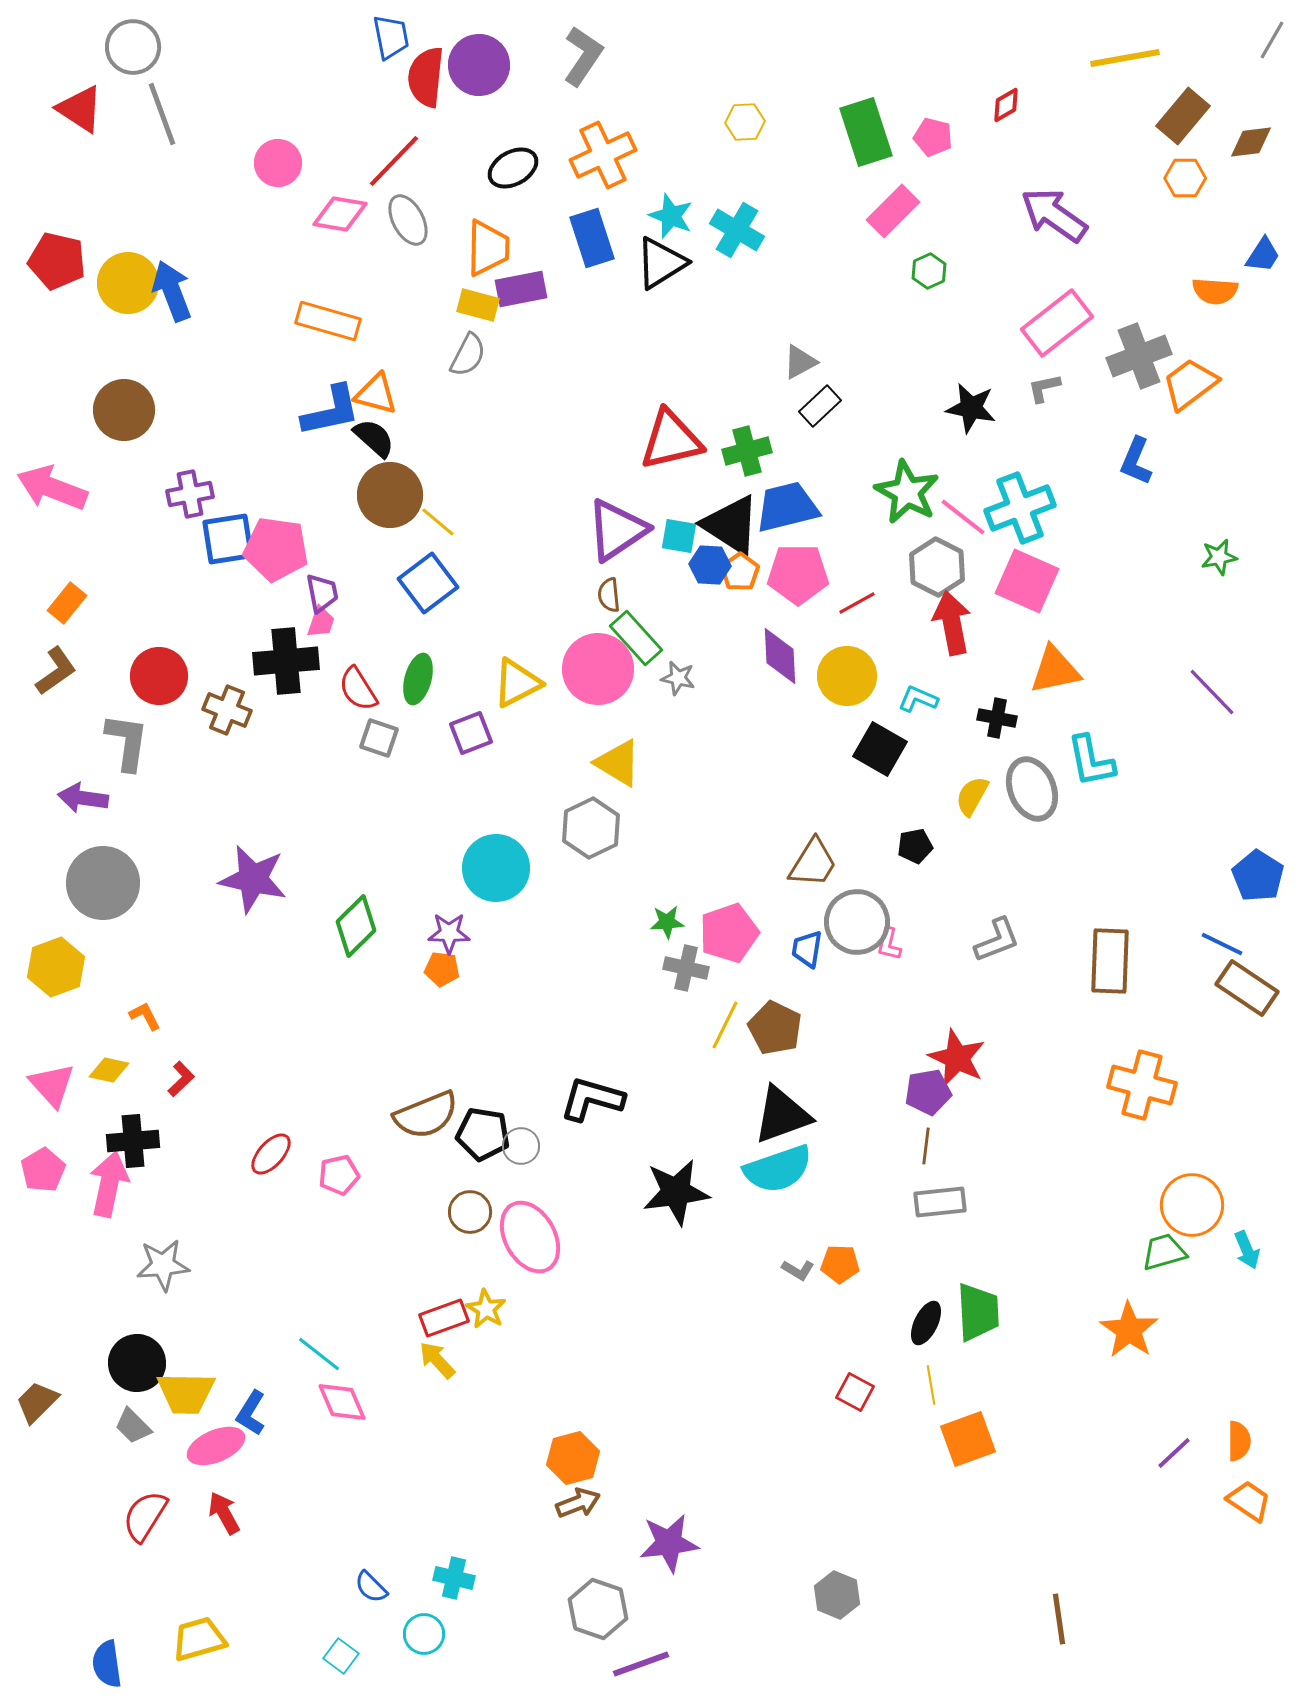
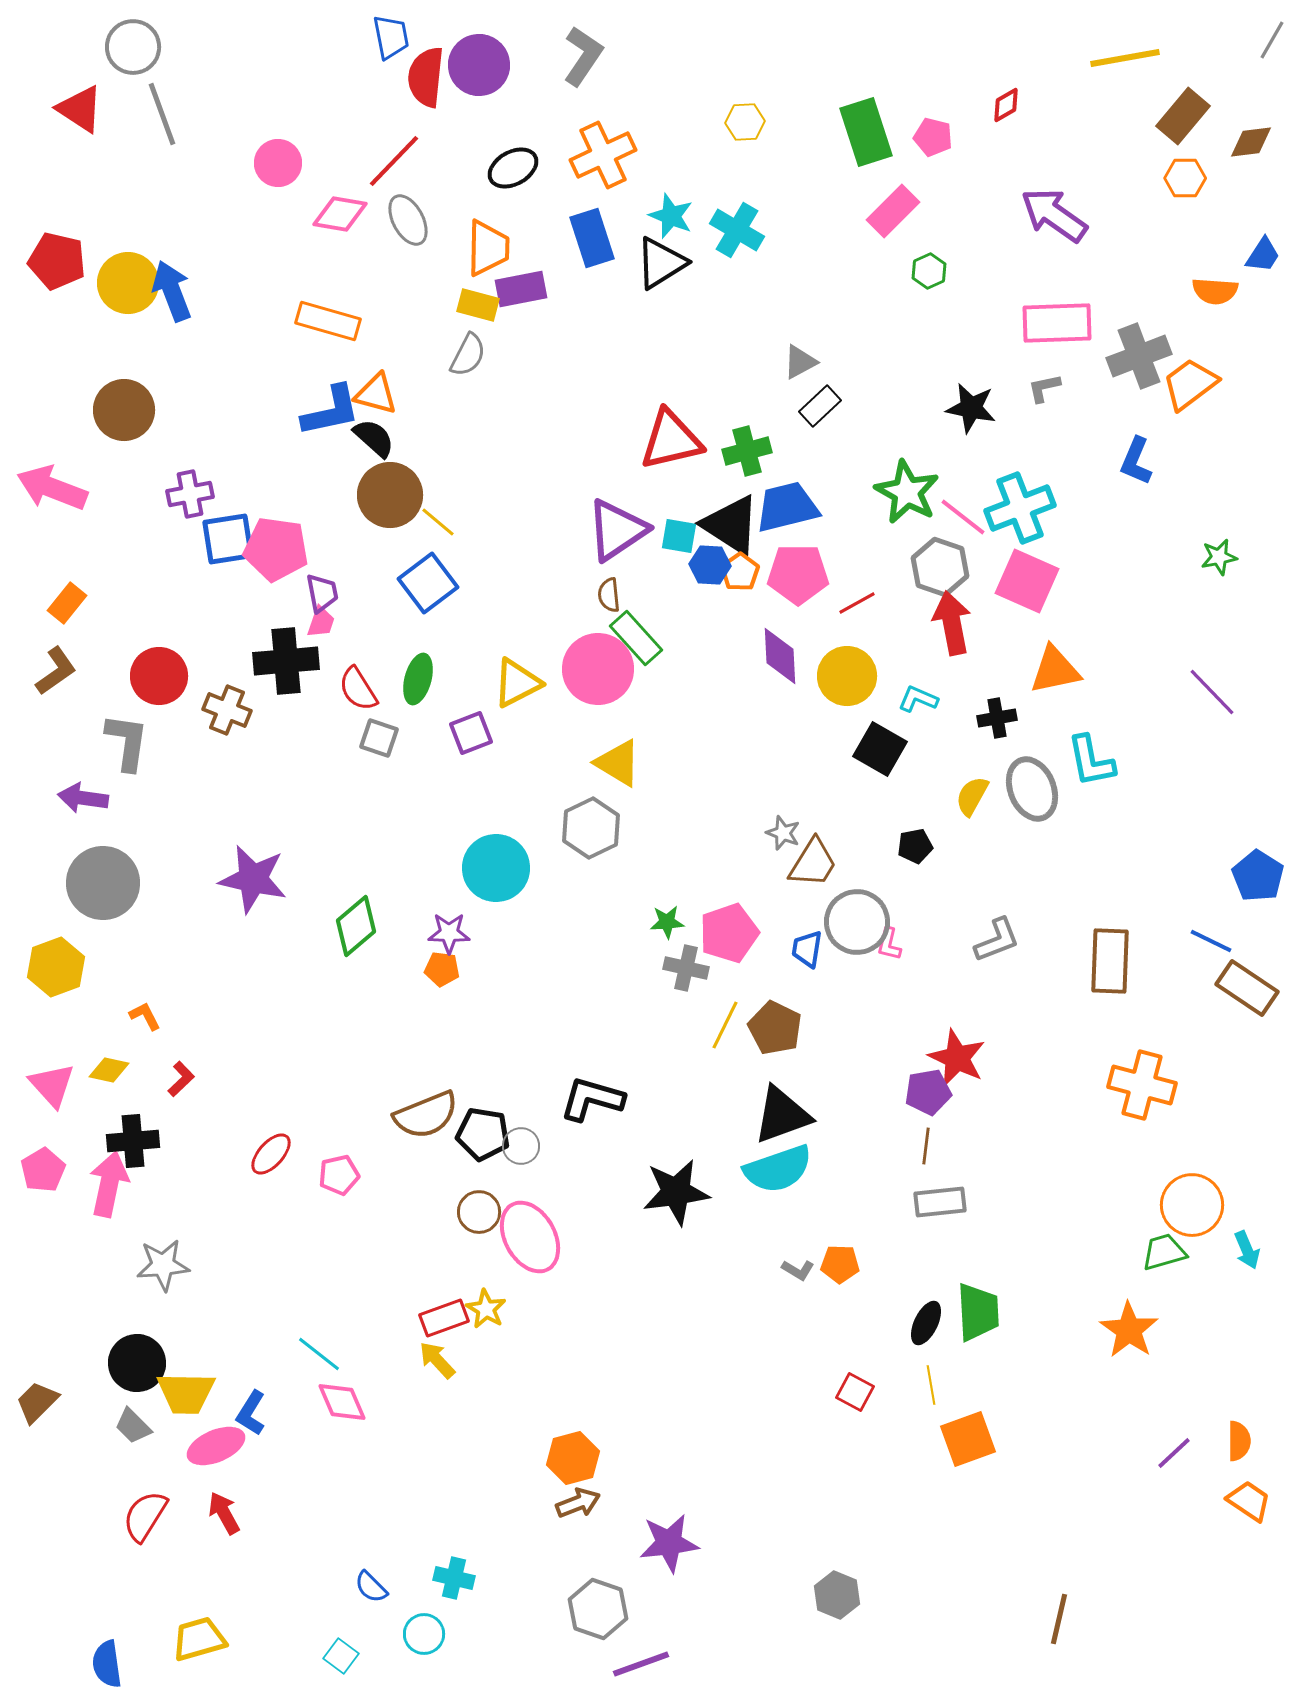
pink rectangle at (1057, 323): rotated 36 degrees clockwise
gray hexagon at (937, 567): moved 3 px right; rotated 8 degrees counterclockwise
gray star at (678, 678): moved 105 px right, 155 px down; rotated 8 degrees clockwise
black cross at (997, 718): rotated 21 degrees counterclockwise
green diamond at (356, 926): rotated 4 degrees clockwise
blue line at (1222, 944): moved 11 px left, 3 px up
brown circle at (470, 1212): moved 9 px right
brown line at (1059, 1619): rotated 21 degrees clockwise
